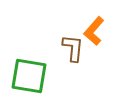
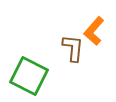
green square: rotated 18 degrees clockwise
